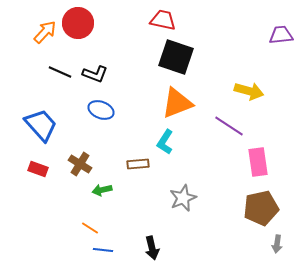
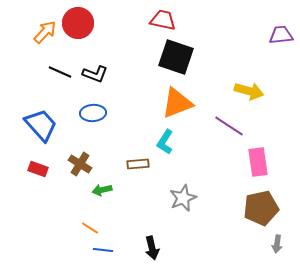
blue ellipse: moved 8 px left, 3 px down; rotated 25 degrees counterclockwise
